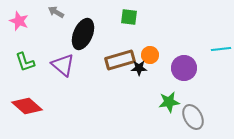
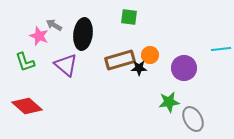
gray arrow: moved 2 px left, 13 px down
pink star: moved 20 px right, 15 px down
black ellipse: rotated 16 degrees counterclockwise
purple triangle: moved 3 px right
gray ellipse: moved 2 px down
